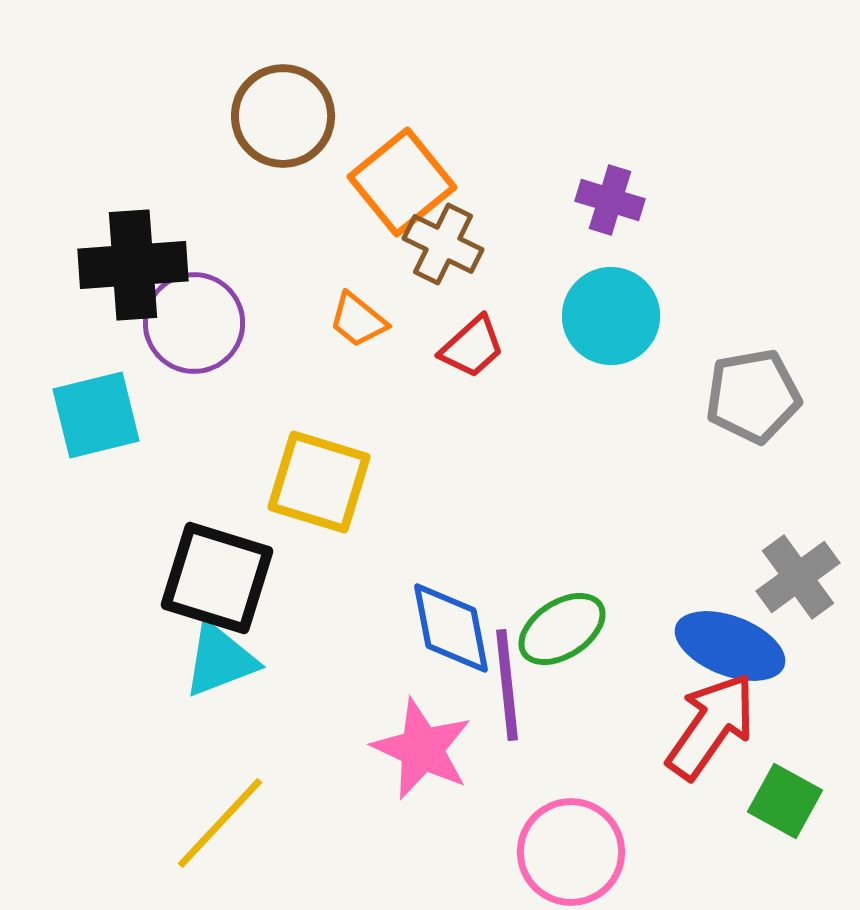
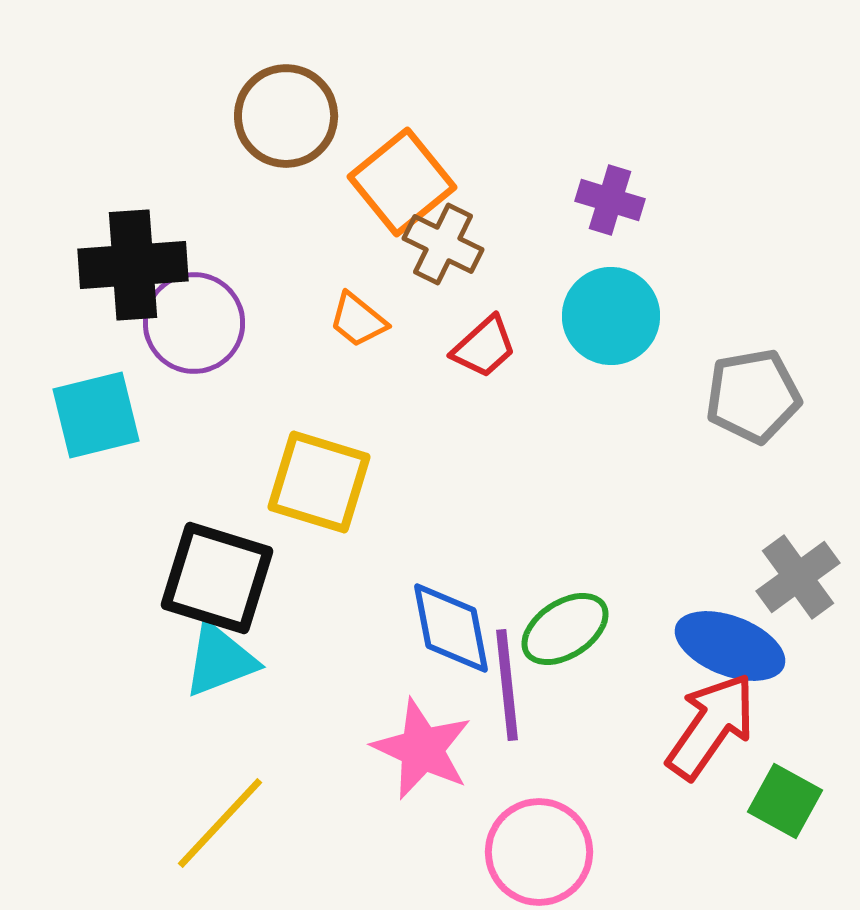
brown circle: moved 3 px right
red trapezoid: moved 12 px right
green ellipse: moved 3 px right
pink circle: moved 32 px left
